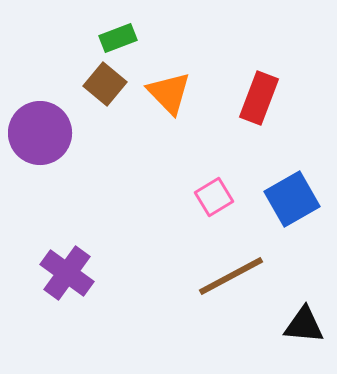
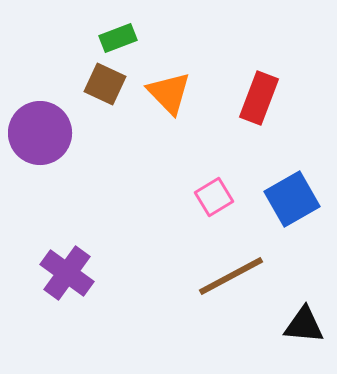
brown square: rotated 15 degrees counterclockwise
